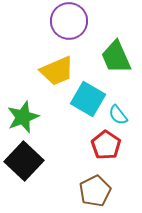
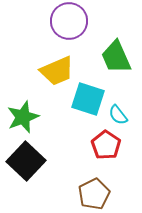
cyan square: rotated 12 degrees counterclockwise
black square: moved 2 px right
brown pentagon: moved 1 px left, 3 px down
